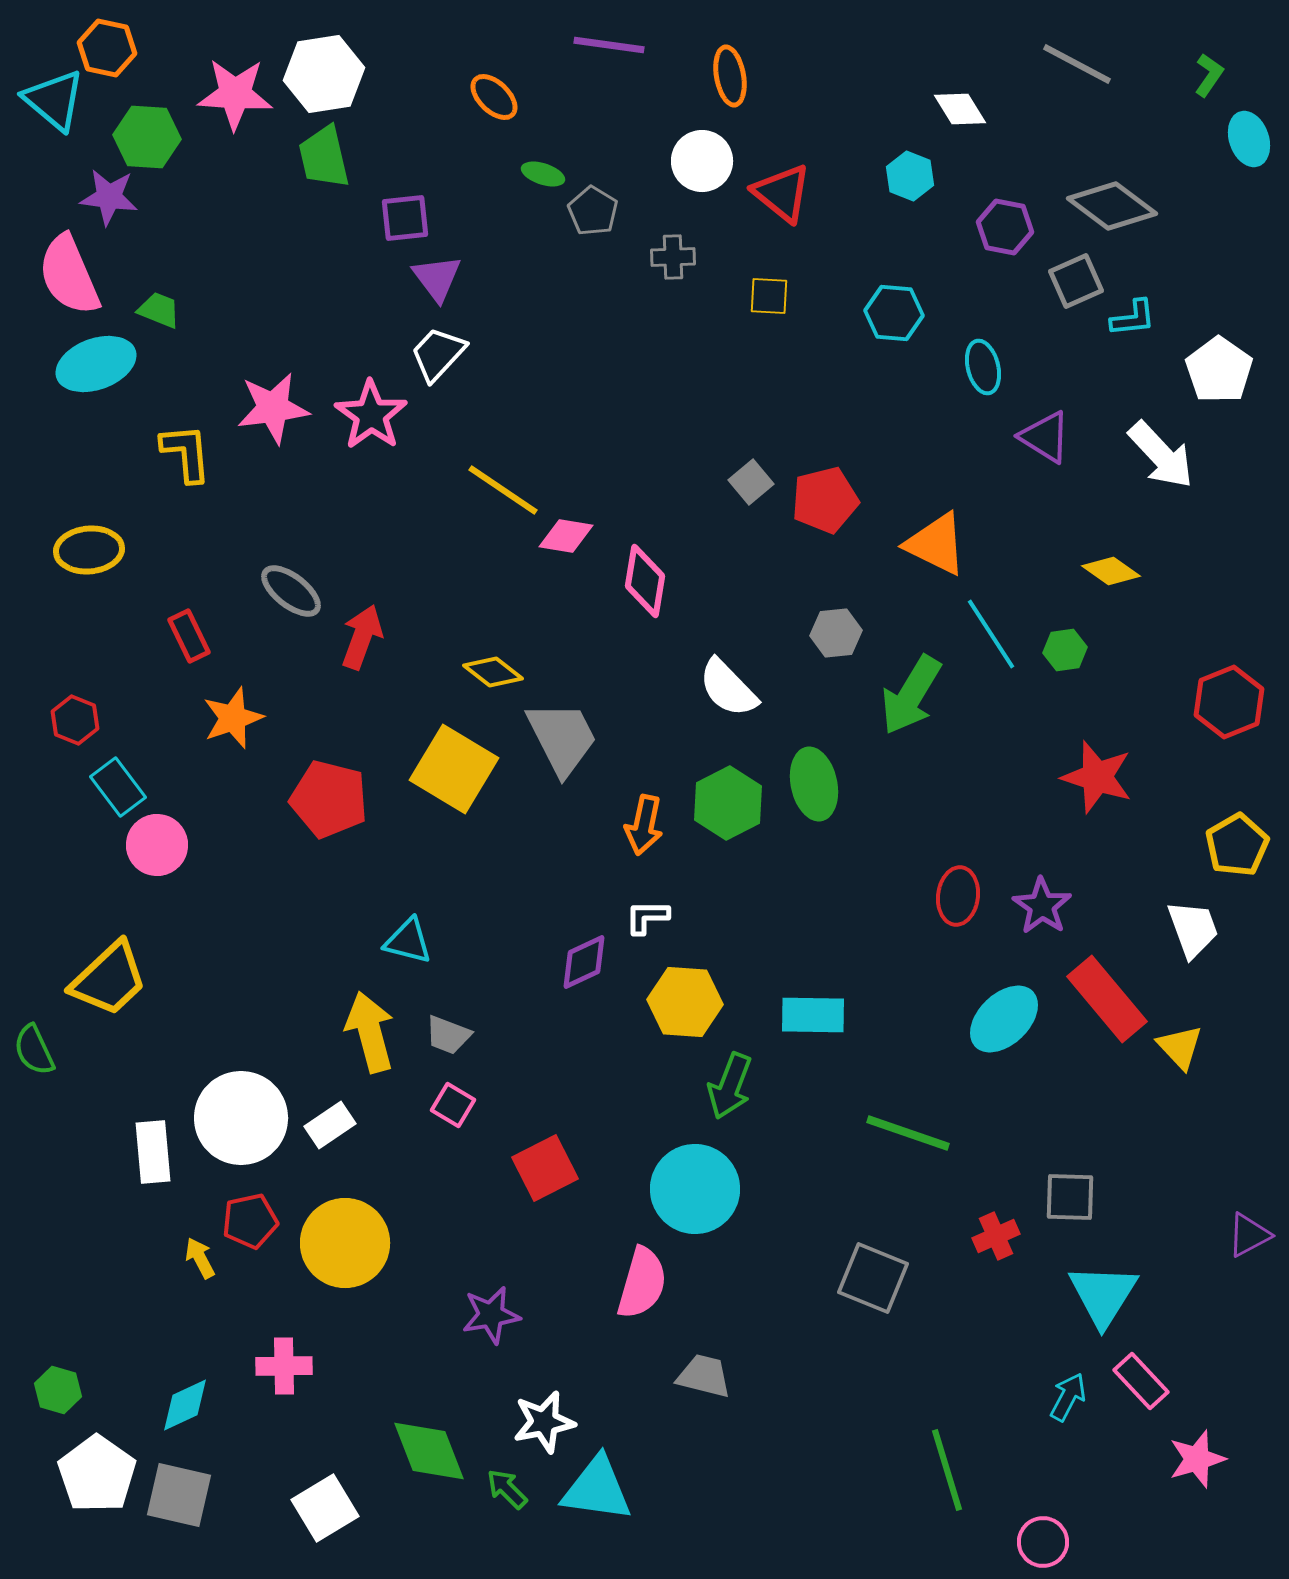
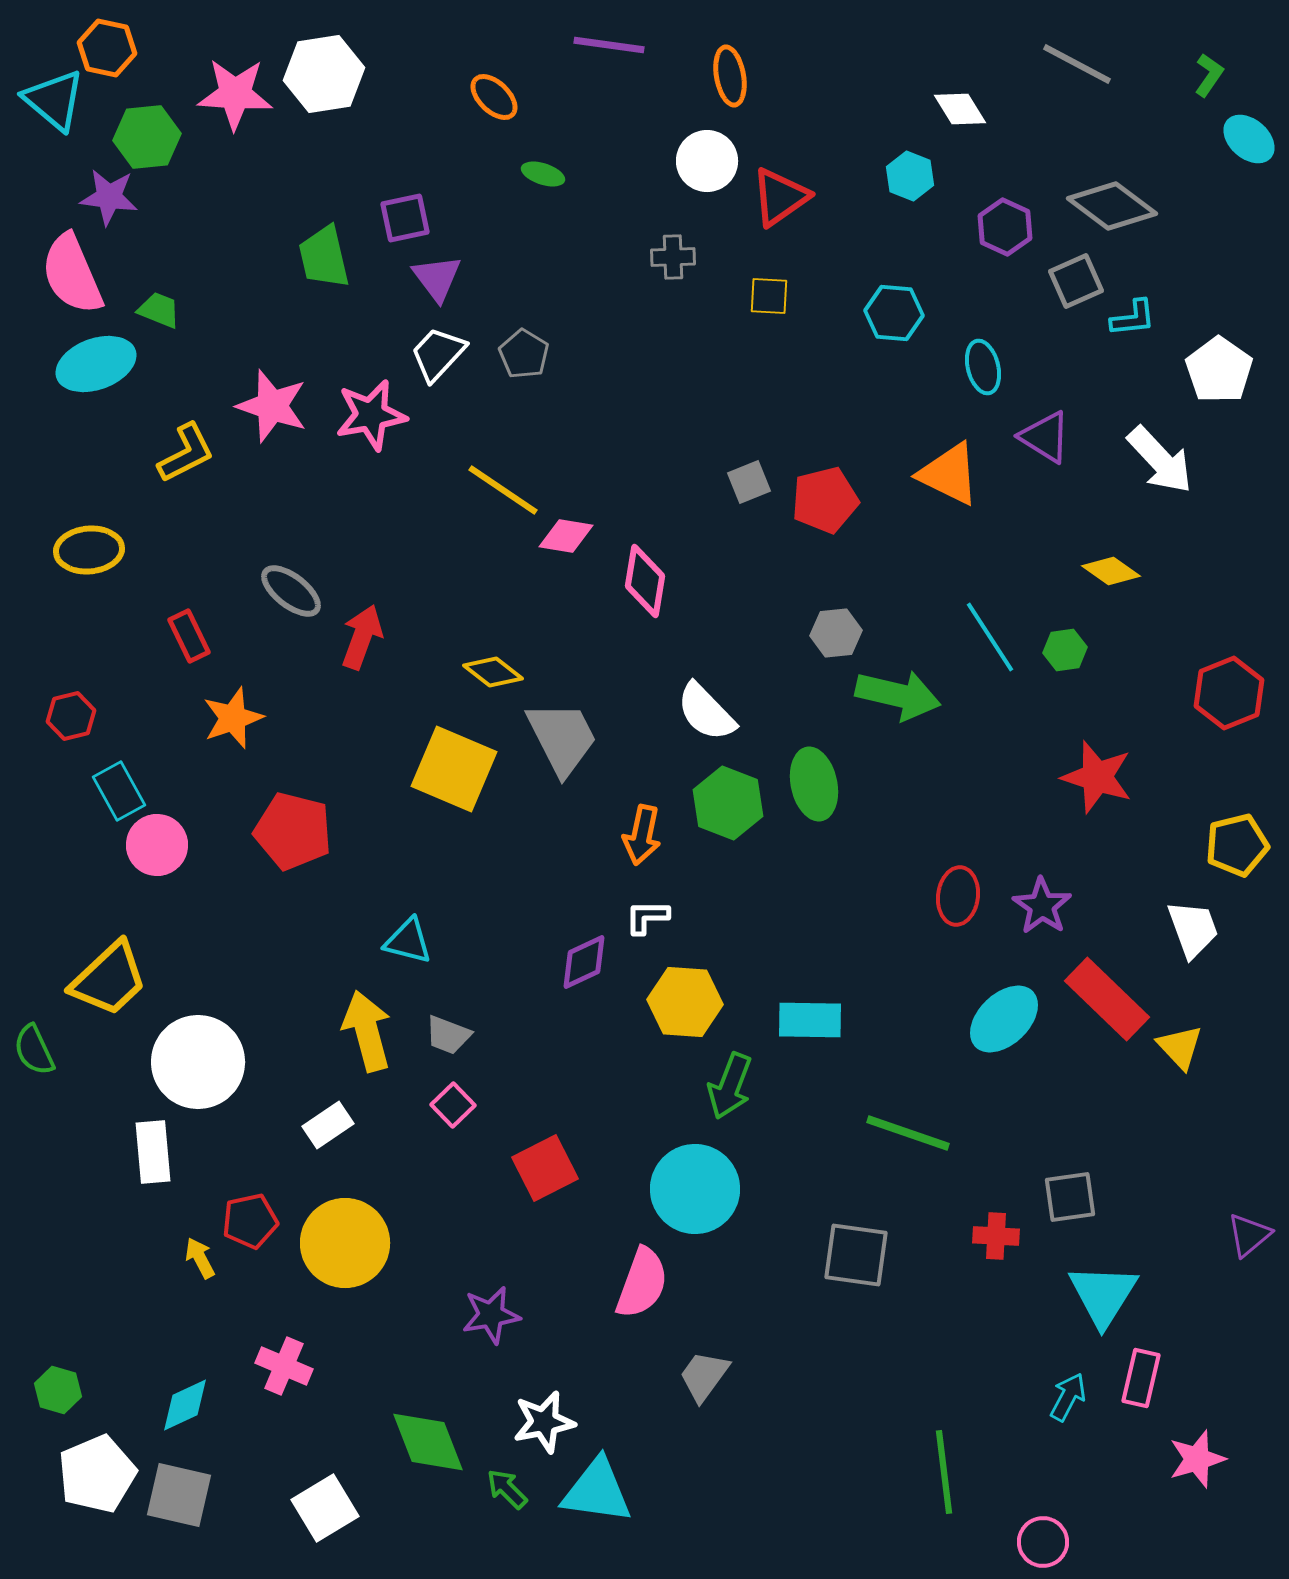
green hexagon at (147, 137): rotated 10 degrees counterclockwise
cyan ellipse at (1249, 139): rotated 30 degrees counterclockwise
green trapezoid at (324, 157): moved 100 px down
white circle at (702, 161): moved 5 px right
red triangle at (782, 193): moved 2 px left, 4 px down; rotated 46 degrees clockwise
gray pentagon at (593, 211): moved 69 px left, 143 px down
purple square at (405, 218): rotated 6 degrees counterclockwise
purple hexagon at (1005, 227): rotated 14 degrees clockwise
pink semicircle at (69, 275): moved 3 px right, 1 px up
pink star at (273, 408): moved 1 px left, 2 px up; rotated 26 degrees clockwise
pink star at (371, 415): rotated 26 degrees clockwise
yellow L-shape at (186, 453): rotated 68 degrees clockwise
white arrow at (1161, 455): moved 1 px left, 5 px down
gray square at (751, 482): moved 2 px left; rotated 18 degrees clockwise
orange triangle at (936, 544): moved 13 px right, 70 px up
cyan line at (991, 634): moved 1 px left, 3 px down
white semicircle at (728, 688): moved 22 px left, 24 px down
green arrow at (911, 695): moved 13 px left; rotated 108 degrees counterclockwise
red hexagon at (1229, 702): moved 9 px up
red hexagon at (75, 720): moved 4 px left, 4 px up; rotated 24 degrees clockwise
yellow square at (454, 769): rotated 8 degrees counterclockwise
cyan rectangle at (118, 787): moved 1 px right, 4 px down; rotated 8 degrees clockwise
red pentagon at (329, 799): moved 36 px left, 32 px down
green hexagon at (728, 803): rotated 12 degrees counterclockwise
orange arrow at (644, 825): moved 2 px left, 10 px down
yellow pentagon at (1237, 845): rotated 16 degrees clockwise
red rectangle at (1107, 999): rotated 6 degrees counterclockwise
cyan rectangle at (813, 1015): moved 3 px left, 5 px down
yellow arrow at (370, 1032): moved 3 px left, 1 px up
pink square at (453, 1105): rotated 15 degrees clockwise
white circle at (241, 1118): moved 43 px left, 56 px up
white rectangle at (330, 1125): moved 2 px left
gray square at (1070, 1197): rotated 10 degrees counterclockwise
purple triangle at (1249, 1235): rotated 12 degrees counterclockwise
red cross at (996, 1236): rotated 27 degrees clockwise
gray square at (873, 1278): moved 17 px left, 23 px up; rotated 14 degrees counterclockwise
pink semicircle at (642, 1283): rotated 4 degrees clockwise
pink cross at (284, 1366): rotated 24 degrees clockwise
gray trapezoid at (704, 1376): rotated 68 degrees counterclockwise
pink rectangle at (1141, 1381): moved 3 px up; rotated 56 degrees clockwise
green diamond at (429, 1451): moved 1 px left, 9 px up
green line at (947, 1470): moved 3 px left, 2 px down; rotated 10 degrees clockwise
white pentagon at (97, 1474): rotated 14 degrees clockwise
cyan triangle at (597, 1489): moved 2 px down
